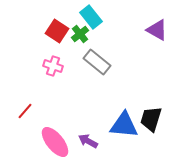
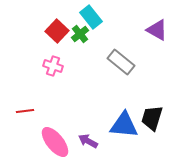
red square: rotated 10 degrees clockwise
gray rectangle: moved 24 px right
red line: rotated 42 degrees clockwise
black trapezoid: moved 1 px right, 1 px up
